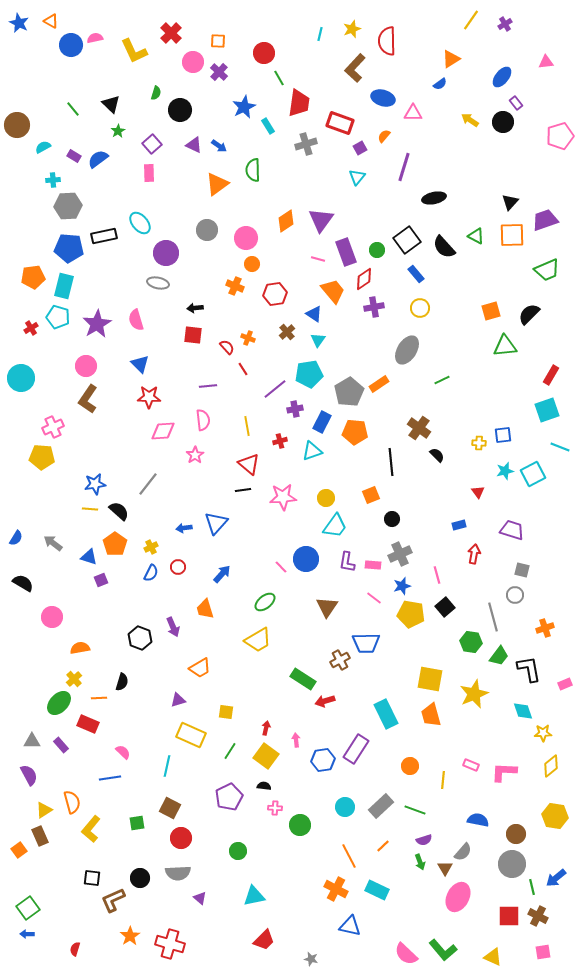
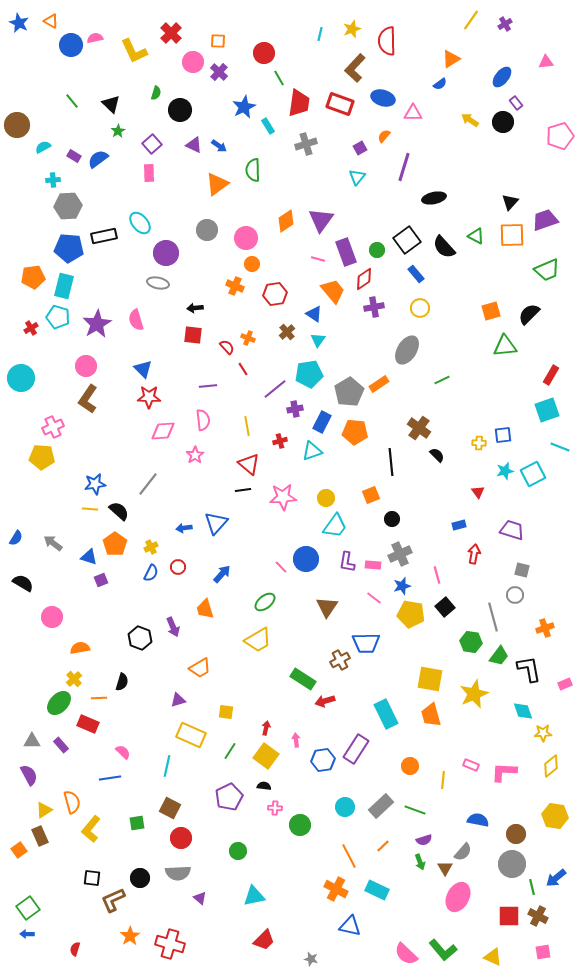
green line at (73, 109): moved 1 px left, 8 px up
red rectangle at (340, 123): moved 19 px up
blue triangle at (140, 364): moved 3 px right, 5 px down
